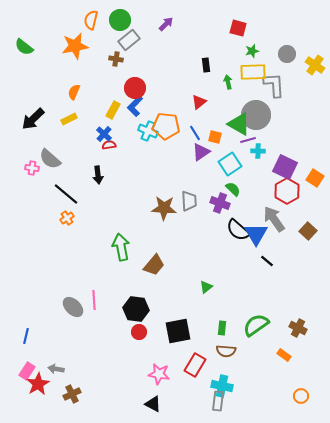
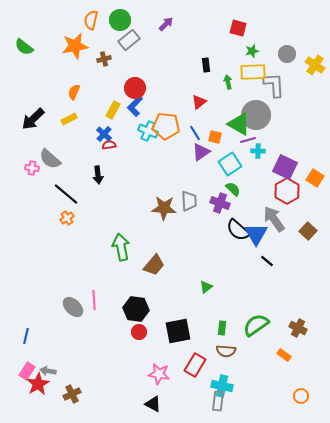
brown cross at (116, 59): moved 12 px left; rotated 24 degrees counterclockwise
gray arrow at (56, 369): moved 8 px left, 2 px down
